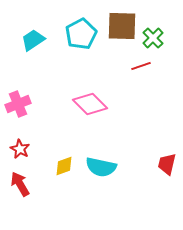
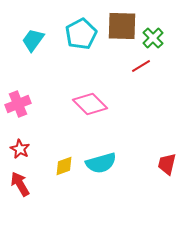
cyan trapezoid: rotated 20 degrees counterclockwise
red line: rotated 12 degrees counterclockwise
cyan semicircle: moved 4 px up; rotated 28 degrees counterclockwise
